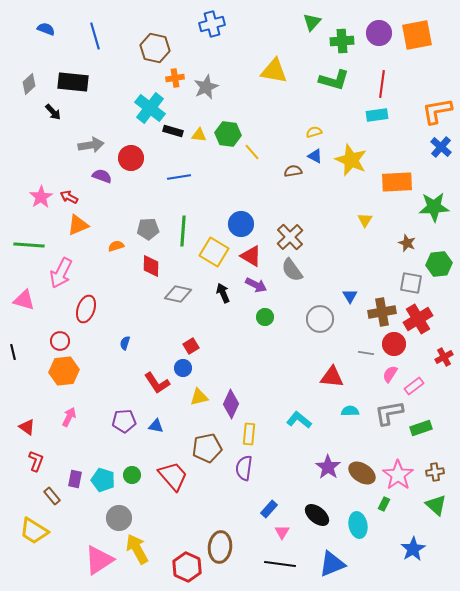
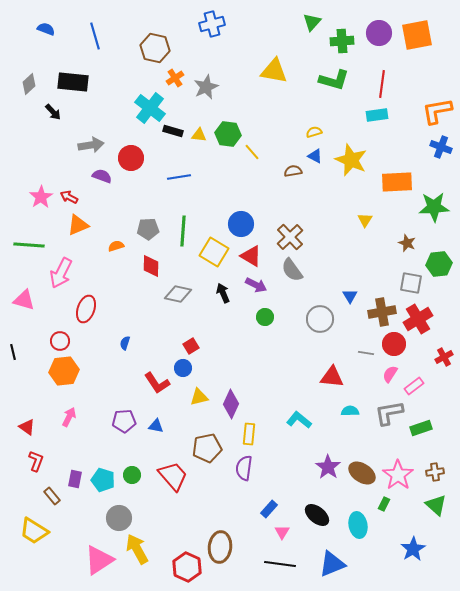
orange cross at (175, 78): rotated 24 degrees counterclockwise
blue cross at (441, 147): rotated 20 degrees counterclockwise
